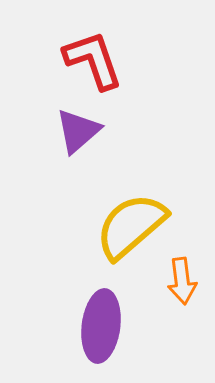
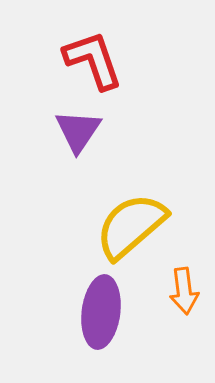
purple triangle: rotated 15 degrees counterclockwise
orange arrow: moved 2 px right, 10 px down
purple ellipse: moved 14 px up
